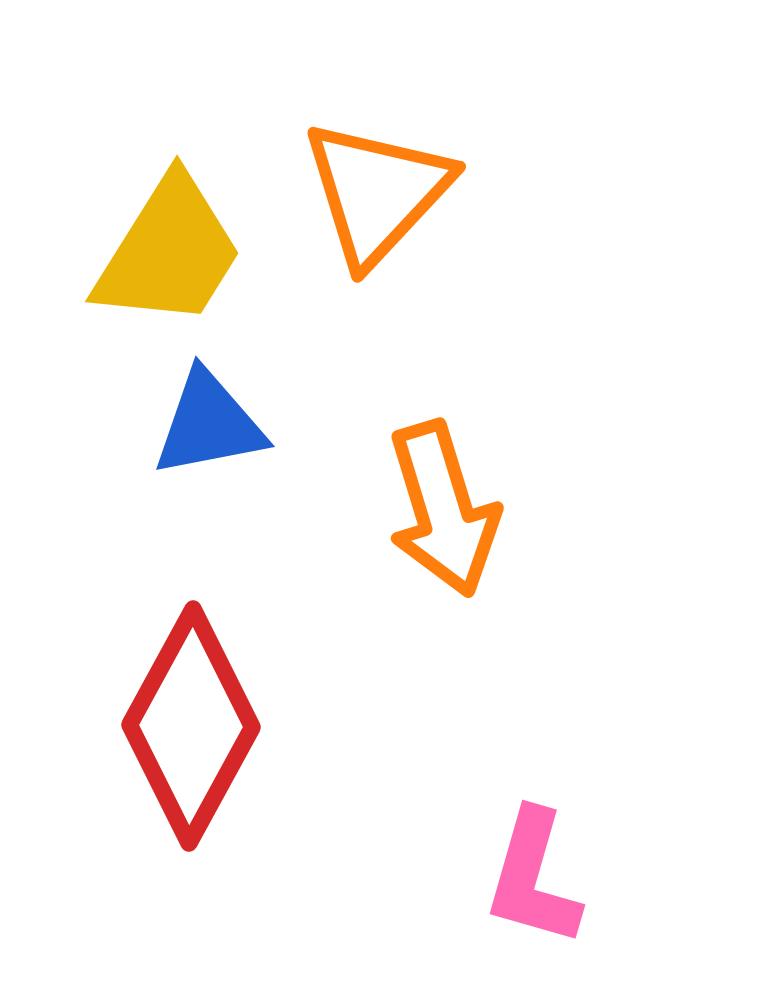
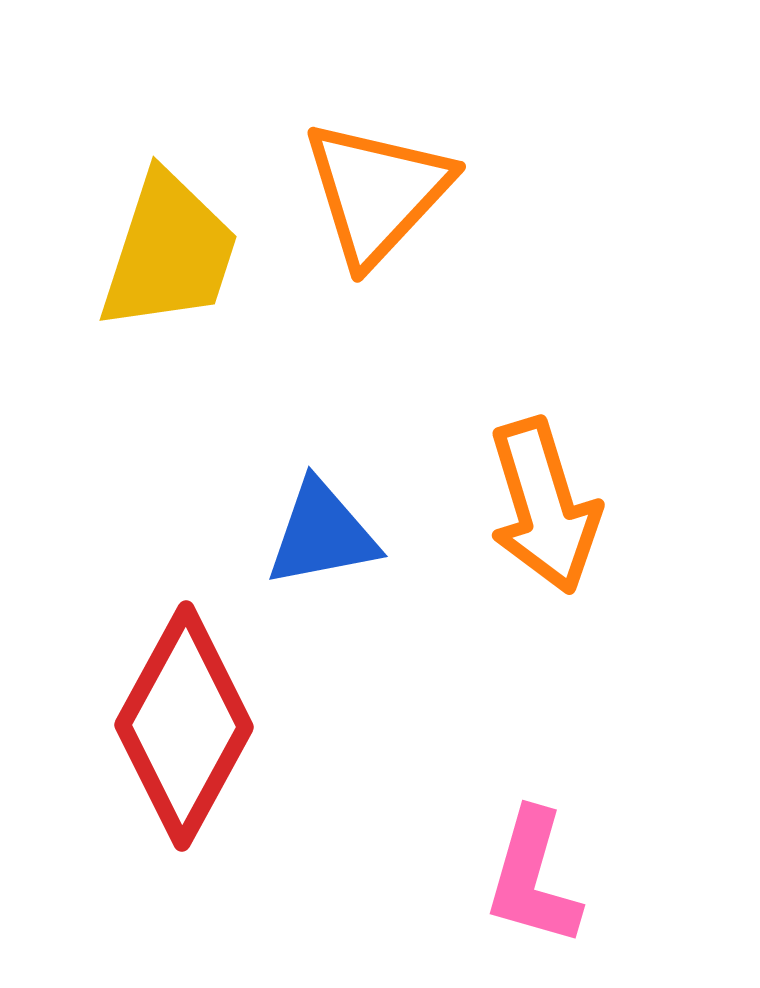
yellow trapezoid: rotated 14 degrees counterclockwise
blue triangle: moved 113 px right, 110 px down
orange arrow: moved 101 px right, 3 px up
red diamond: moved 7 px left
